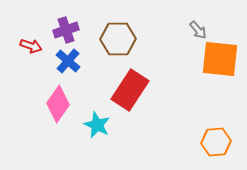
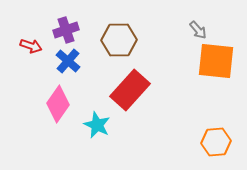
brown hexagon: moved 1 px right, 1 px down
orange square: moved 4 px left, 2 px down
red rectangle: rotated 9 degrees clockwise
